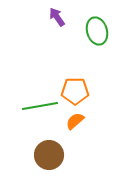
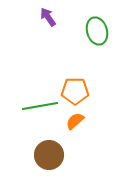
purple arrow: moved 9 px left
